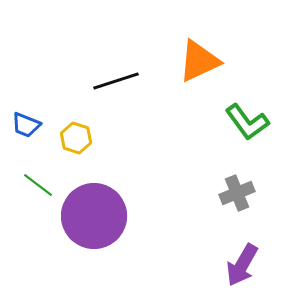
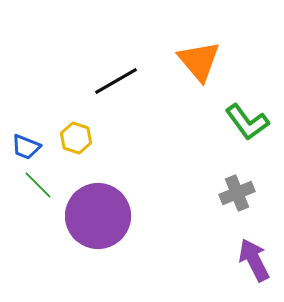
orange triangle: rotated 45 degrees counterclockwise
black line: rotated 12 degrees counterclockwise
blue trapezoid: moved 22 px down
green line: rotated 8 degrees clockwise
purple circle: moved 4 px right
purple arrow: moved 12 px right, 5 px up; rotated 123 degrees clockwise
